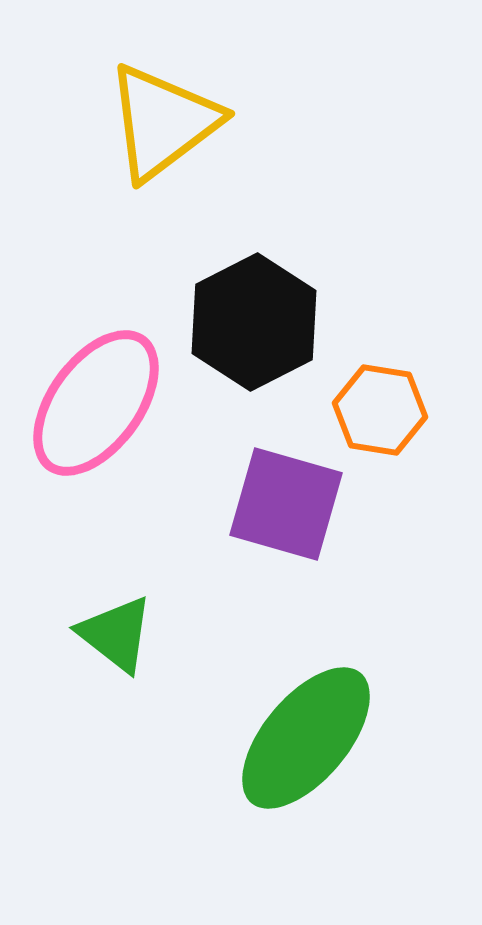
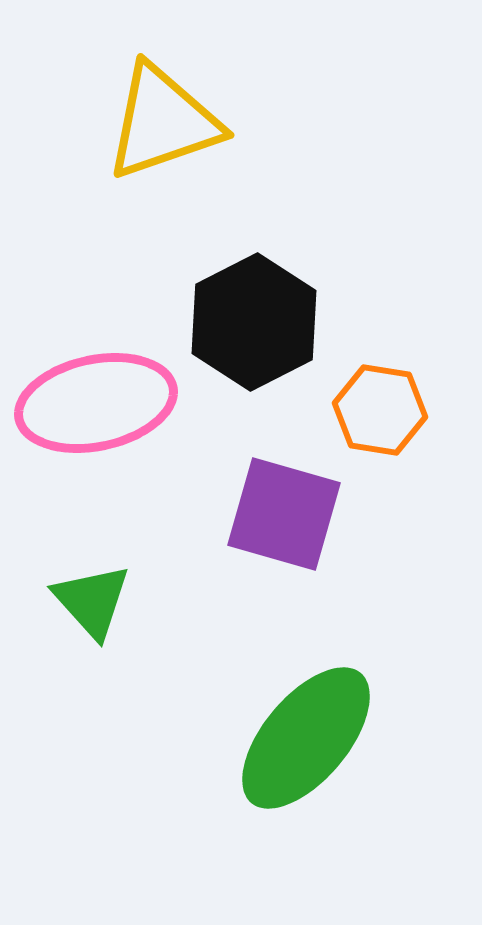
yellow triangle: rotated 18 degrees clockwise
pink ellipse: rotated 42 degrees clockwise
purple square: moved 2 px left, 10 px down
green triangle: moved 24 px left, 33 px up; rotated 10 degrees clockwise
